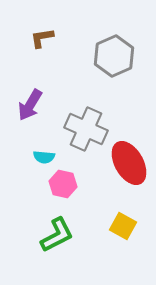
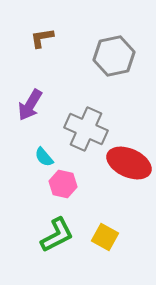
gray hexagon: rotated 12 degrees clockwise
cyan semicircle: rotated 45 degrees clockwise
red ellipse: rotated 36 degrees counterclockwise
yellow square: moved 18 px left, 11 px down
